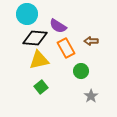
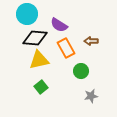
purple semicircle: moved 1 px right, 1 px up
gray star: rotated 24 degrees clockwise
